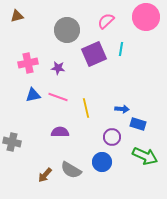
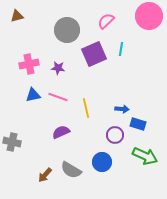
pink circle: moved 3 px right, 1 px up
pink cross: moved 1 px right, 1 px down
purple semicircle: moved 1 px right; rotated 24 degrees counterclockwise
purple circle: moved 3 px right, 2 px up
